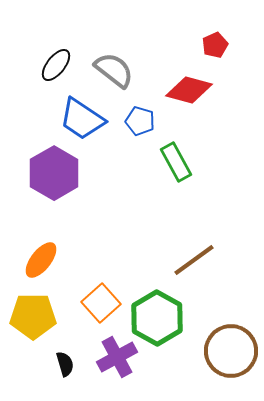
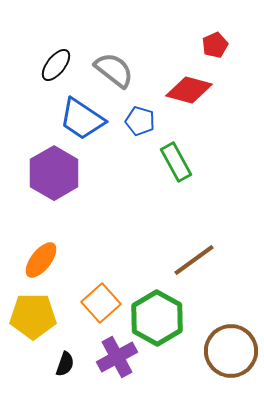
black semicircle: rotated 35 degrees clockwise
